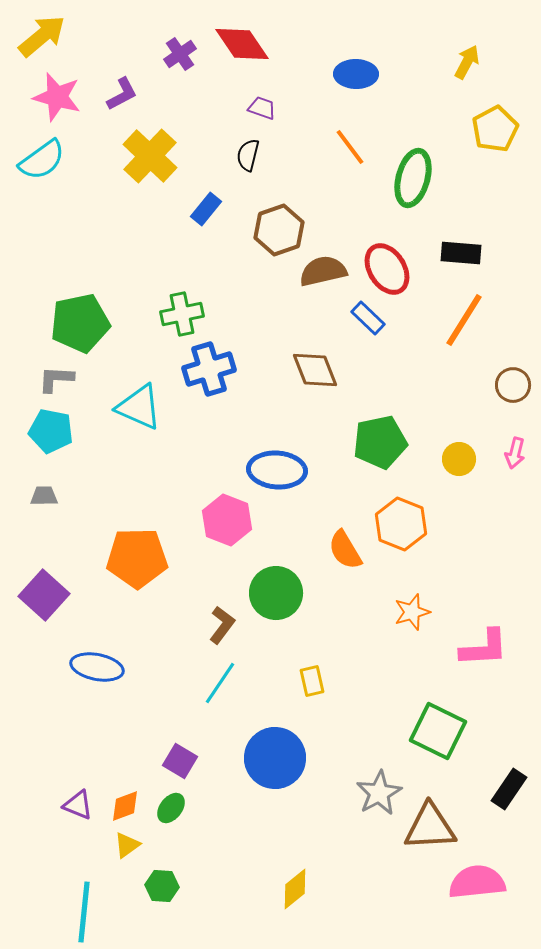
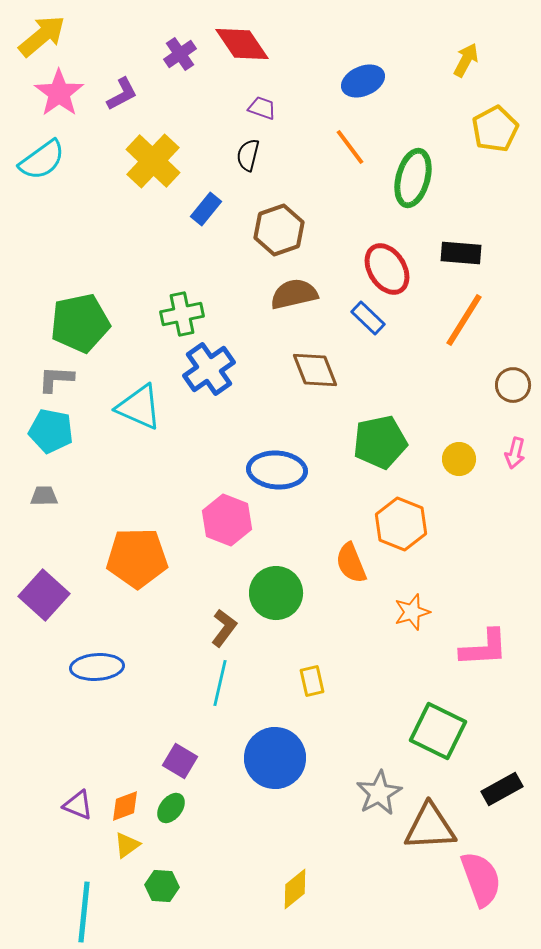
yellow arrow at (467, 62): moved 1 px left, 2 px up
blue ellipse at (356, 74): moved 7 px right, 7 px down; rotated 24 degrees counterclockwise
pink star at (57, 97): moved 2 px right, 4 px up; rotated 21 degrees clockwise
yellow cross at (150, 156): moved 3 px right, 5 px down
brown semicircle at (323, 271): moved 29 px left, 23 px down
blue cross at (209, 369): rotated 18 degrees counterclockwise
orange semicircle at (345, 550): moved 6 px right, 13 px down; rotated 9 degrees clockwise
brown L-shape at (222, 625): moved 2 px right, 3 px down
blue ellipse at (97, 667): rotated 15 degrees counterclockwise
cyan line at (220, 683): rotated 21 degrees counterclockwise
black rectangle at (509, 789): moved 7 px left; rotated 27 degrees clockwise
pink semicircle at (477, 882): moved 4 px right, 3 px up; rotated 76 degrees clockwise
